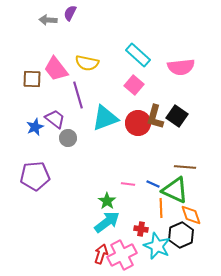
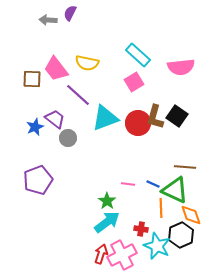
pink square: moved 3 px up; rotated 18 degrees clockwise
purple line: rotated 32 degrees counterclockwise
purple pentagon: moved 3 px right, 4 px down; rotated 16 degrees counterclockwise
